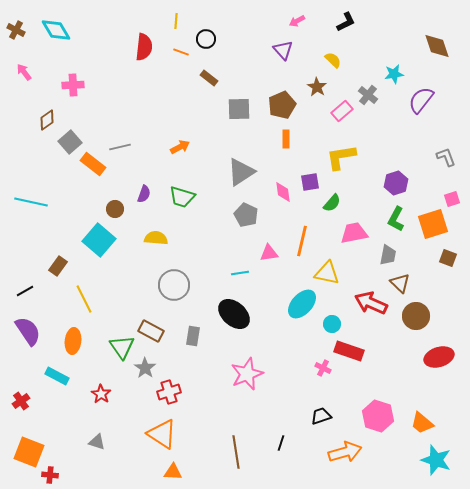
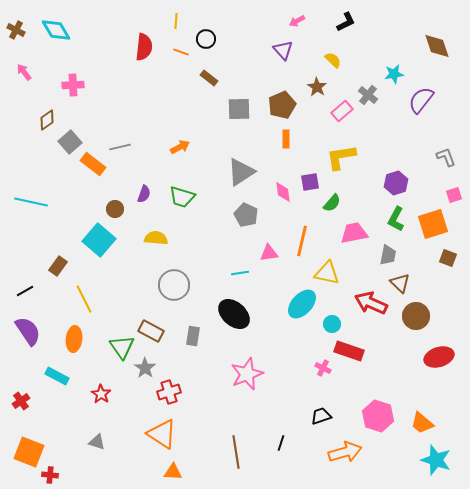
pink square at (452, 199): moved 2 px right, 4 px up
orange ellipse at (73, 341): moved 1 px right, 2 px up
